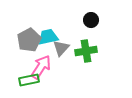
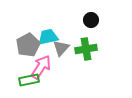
gray pentagon: moved 1 px left, 5 px down
green cross: moved 2 px up
